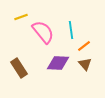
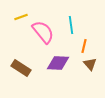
cyan line: moved 5 px up
orange line: rotated 40 degrees counterclockwise
brown triangle: moved 5 px right
brown rectangle: moved 2 px right; rotated 24 degrees counterclockwise
